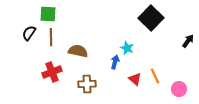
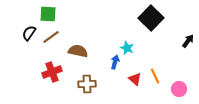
brown line: rotated 54 degrees clockwise
